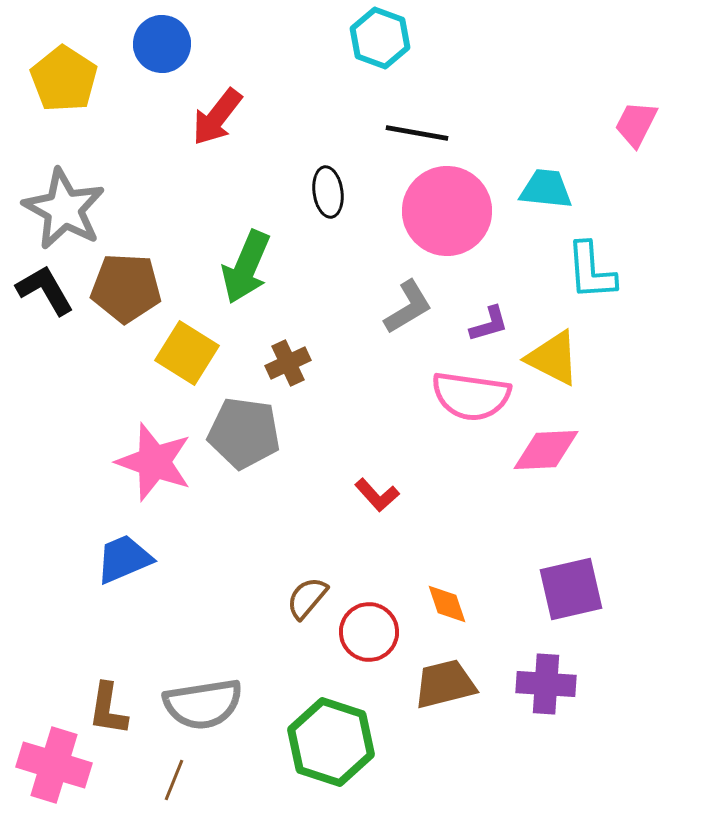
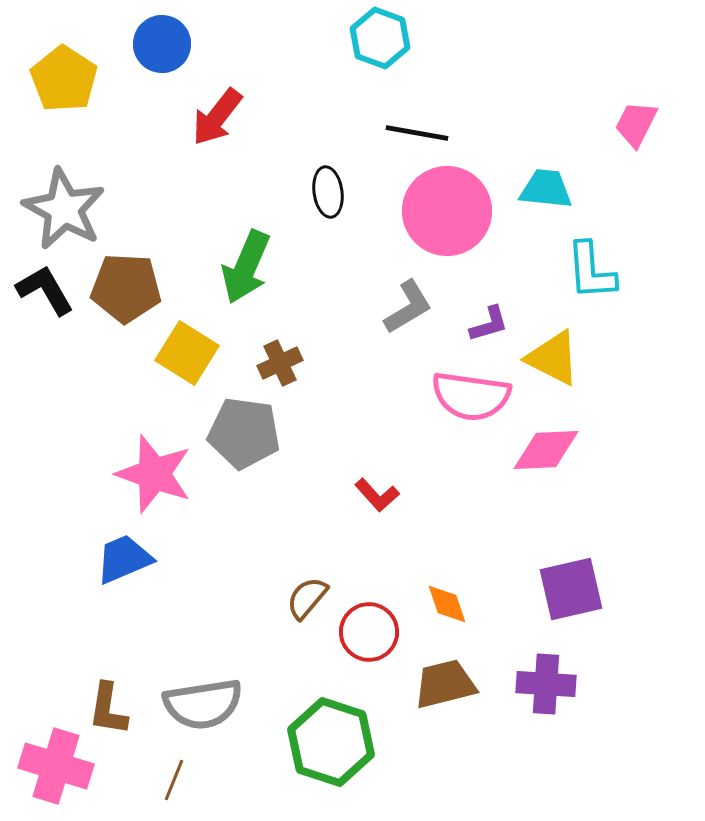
brown cross: moved 8 px left
pink star: moved 12 px down
pink cross: moved 2 px right, 1 px down
